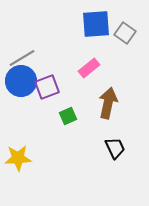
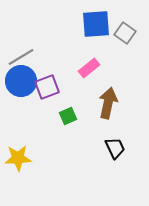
gray line: moved 1 px left, 1 px up
